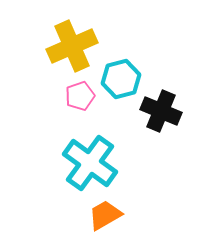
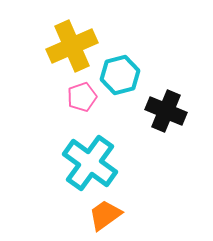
cyan hexagon: moved 1 px left, 4 px up
pink pentagon: moved 2 px right, 1 px down
black cross: moved 5 px right
orange trapezoid: rotated 6 degrees counterclockwise
